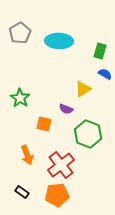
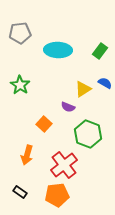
gray pentagon: rotated 25 degrees clockwise
cyan ellipse: moved 1 px left, 9 px down
green rectangle: rotated 21 degrees clockwise
blue semicircle: moved 9 px down
green star: moved 13 px up
purple semicircle: moved 2 px right, 2 px up
orange square: rotated 28 degrees clockwise
orange arrow: rotated 36 degrees clockwise
red cross: moved 3 px right
black rectangle: moved 2 px left
